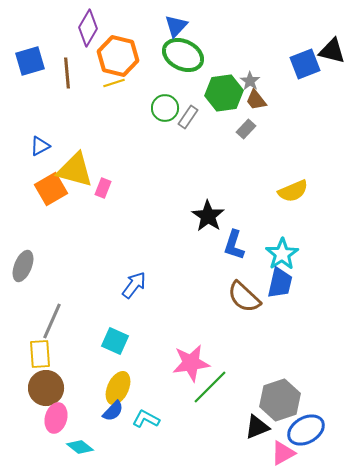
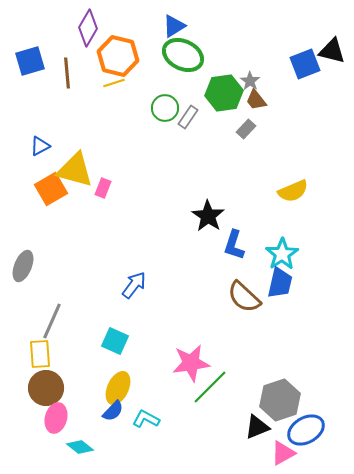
blue triangle at (176, 26): moved 2 px left; rotated 15 degrees clockwise
